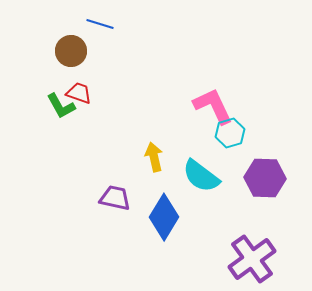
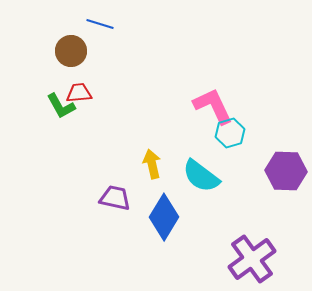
red trapezoid: rotated 24 degrees counterclockwise
yellow arrow: moved 2 px left, 7 px down
purple hexagon: moved 21 px right, 7 px up
